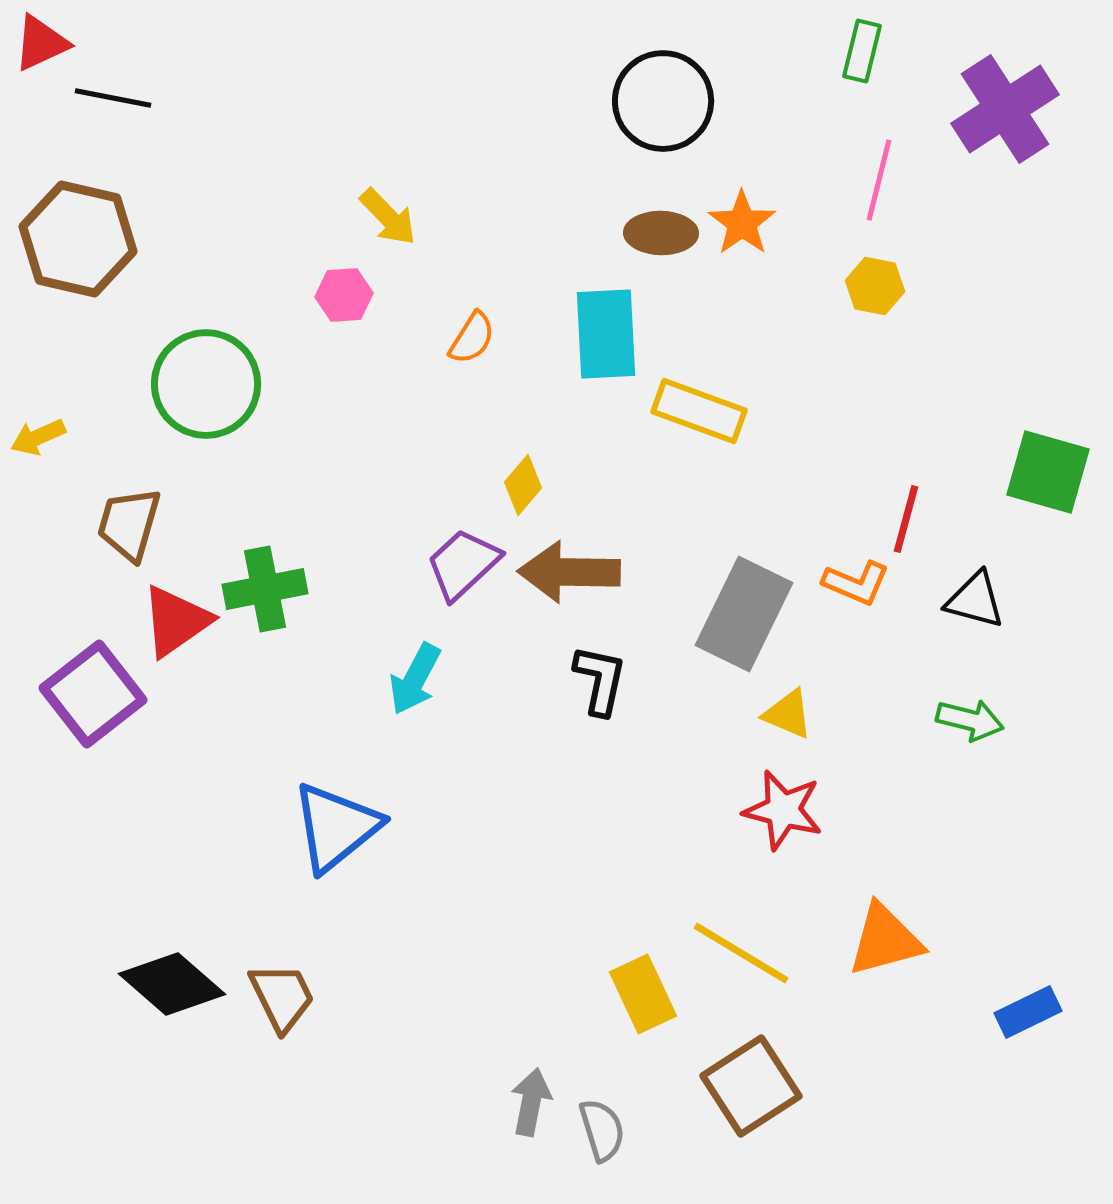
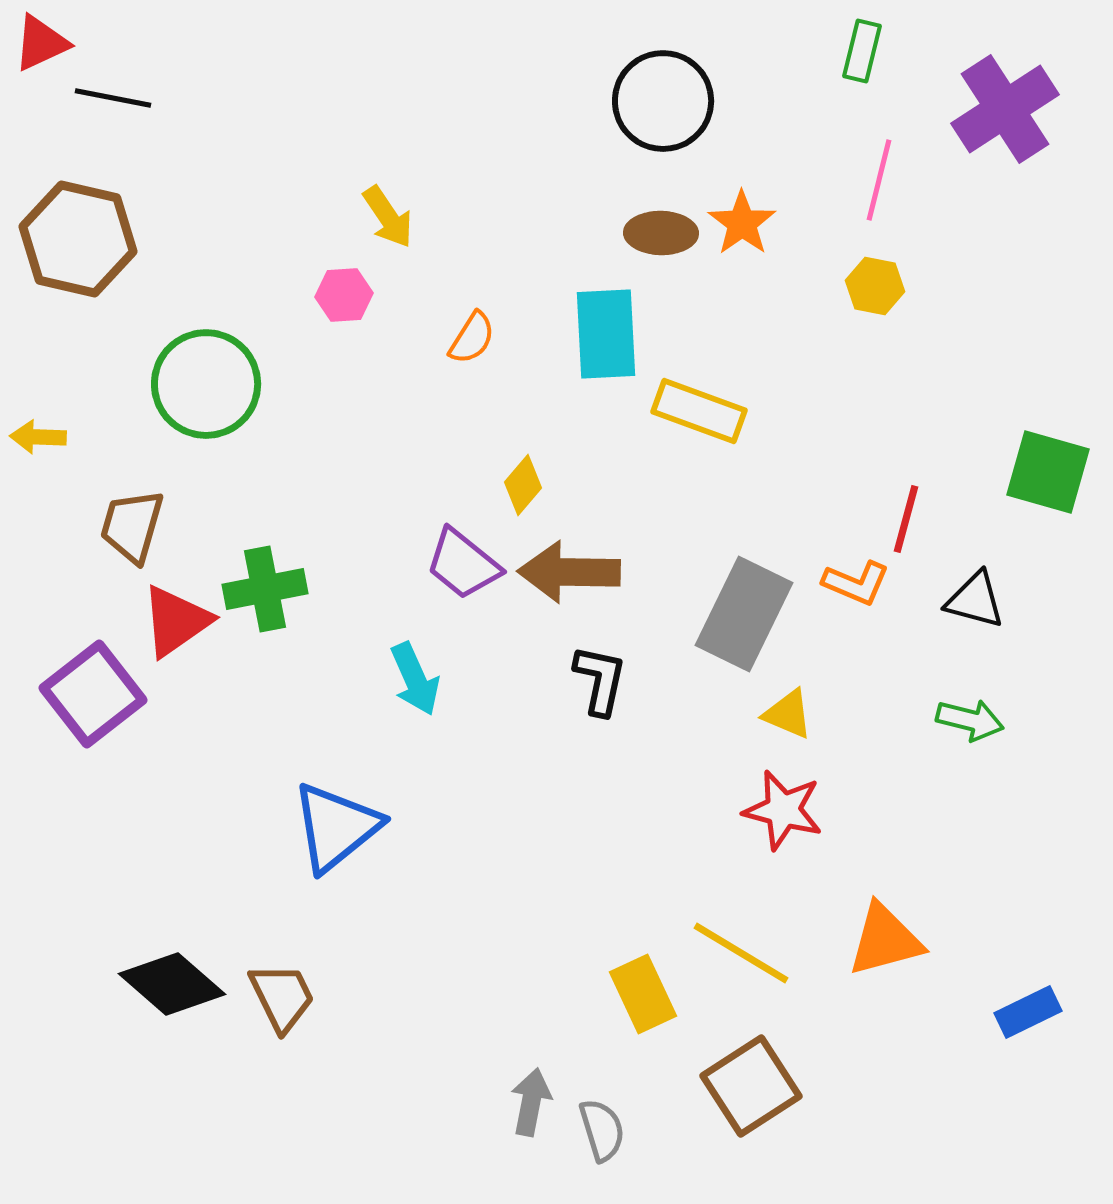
yellow arrow at (388, 217): rotated 10 degrees clockwise
yellow arrow at (38, 437): rotated 26 degrees clockwise
brown trapezoid at (129, 524): moved 3 px right, 2 px down
purple trapezoid at (463, 564): rotated 98 degrees counterclockwise
cyan arrow at (415, 679): rotated 52 degrees counterclockwise
